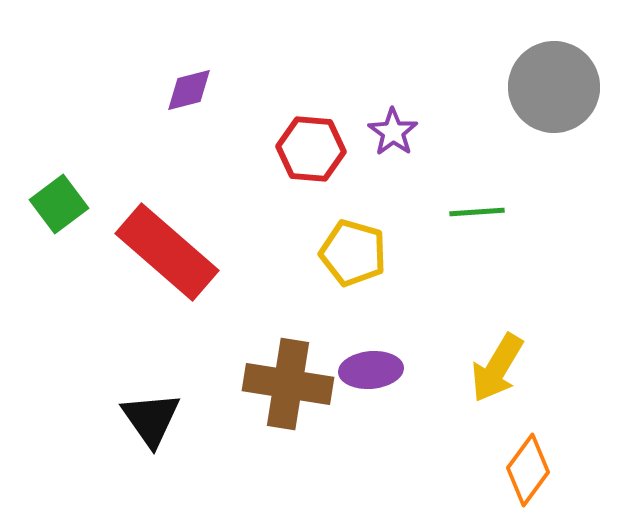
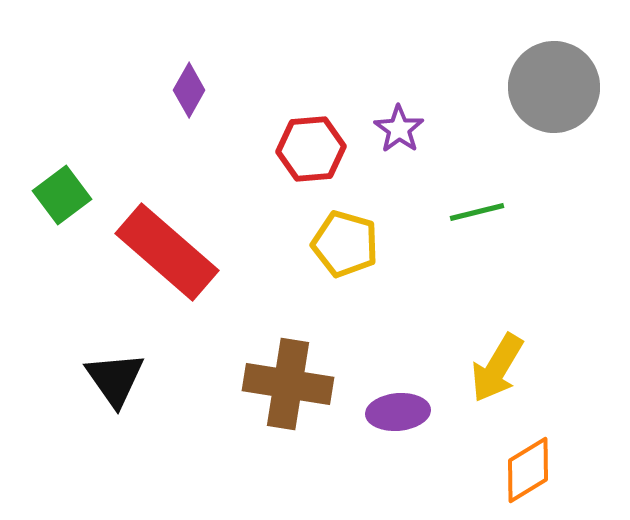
purple diamond: rotated 46 degrees counterclockwise
purple star: moved 6 px right, 3 px up
red hexagon: rotated 10 degrees counterclockwise
green square: moved 3 px right, 9 px up
green line: rotated 10 degrees counterclockwise
yellow pentagon: moved 8 px left, 9 px up
purple ellipse: moved 27 px right, 42 px down
black triangle: moved 36 px left, 40 px up
orange diamond: rotated 22 degrees clockwise
